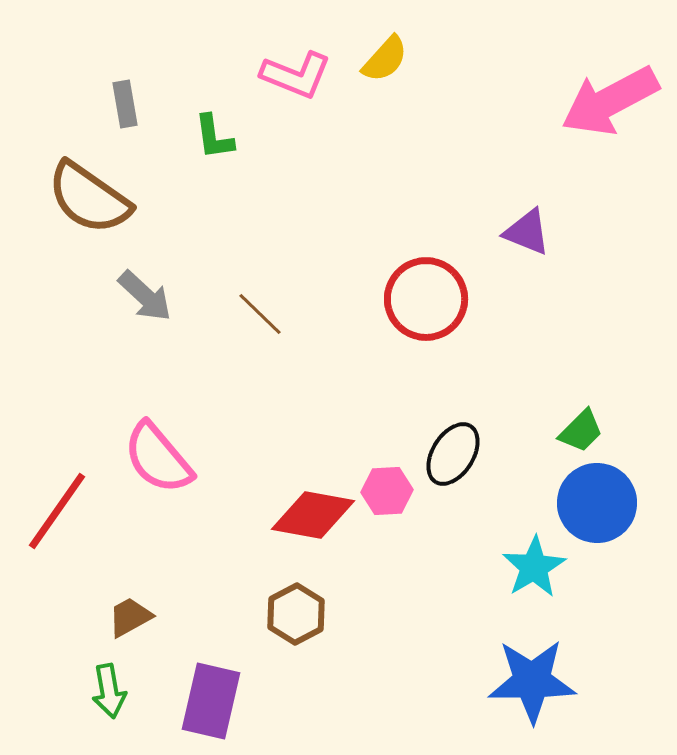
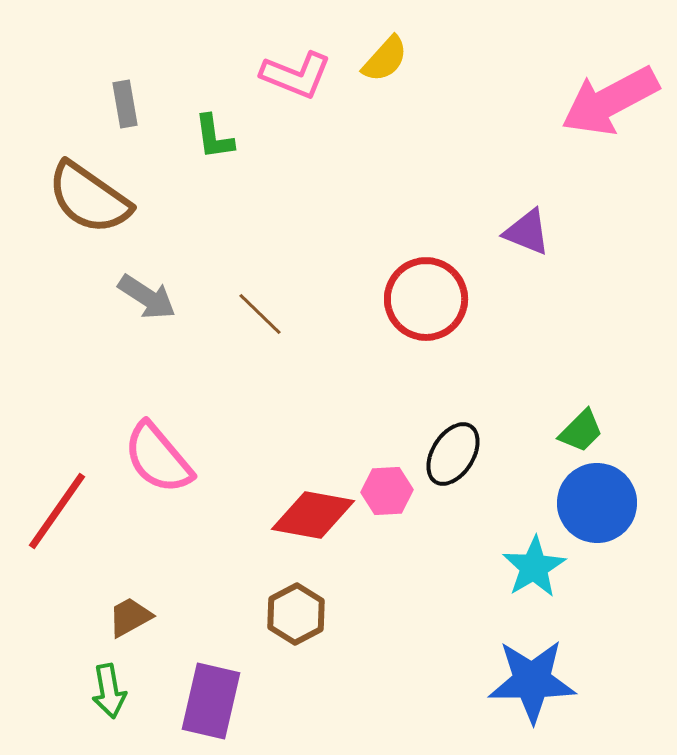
gray arrow: moved 2 px right, 1 px down; rotated 10 degrees counterclockwise
